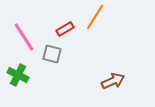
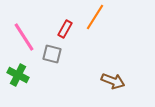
red rectangle: rotated 30 degrees counterclockwise
brown arrow: rotated 45 degrees clockwise
